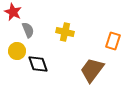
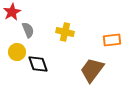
red star: moved 1 px left; rotated 18 degrees clockwise
orange rectangle: moved 1 px left, 1 px up; rotated 66 degrees clockwise
yellow circle: moved 1 px down
